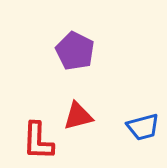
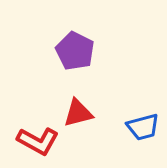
red triangle: moved 3 px up
red L-shape: rotated 63 degrees counterclockwise
